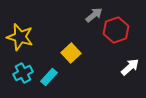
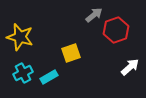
yellow square: rotated 24 degrees clockwise
cyan rectangle: rotated 18 degrees clockwise
